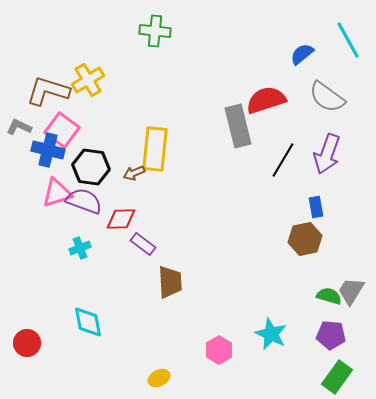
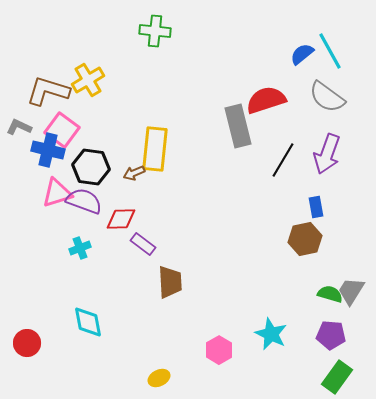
cyan line: moved 18 px left, 11 px down
green semicircle: moved 1 px right, 2 px up
